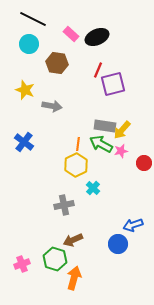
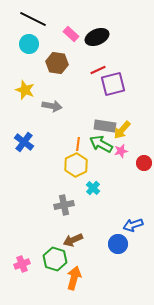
red line: rotated 42 degrees clockwise
